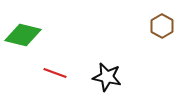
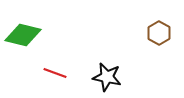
brown hexagon: moved 3 px left, 7 px down
